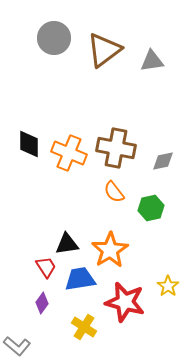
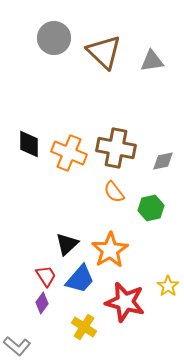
brown triangle: moved 2 px down; rotated 39 degrees counterclockwise
black triangle: rotated 35 degrees counterclockwise
red trapezoid: moved 9 px down
blue trapezoid: rotated 140 degrees clockwise
